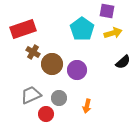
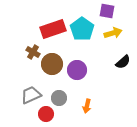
red rectangle: moved 30 px right
